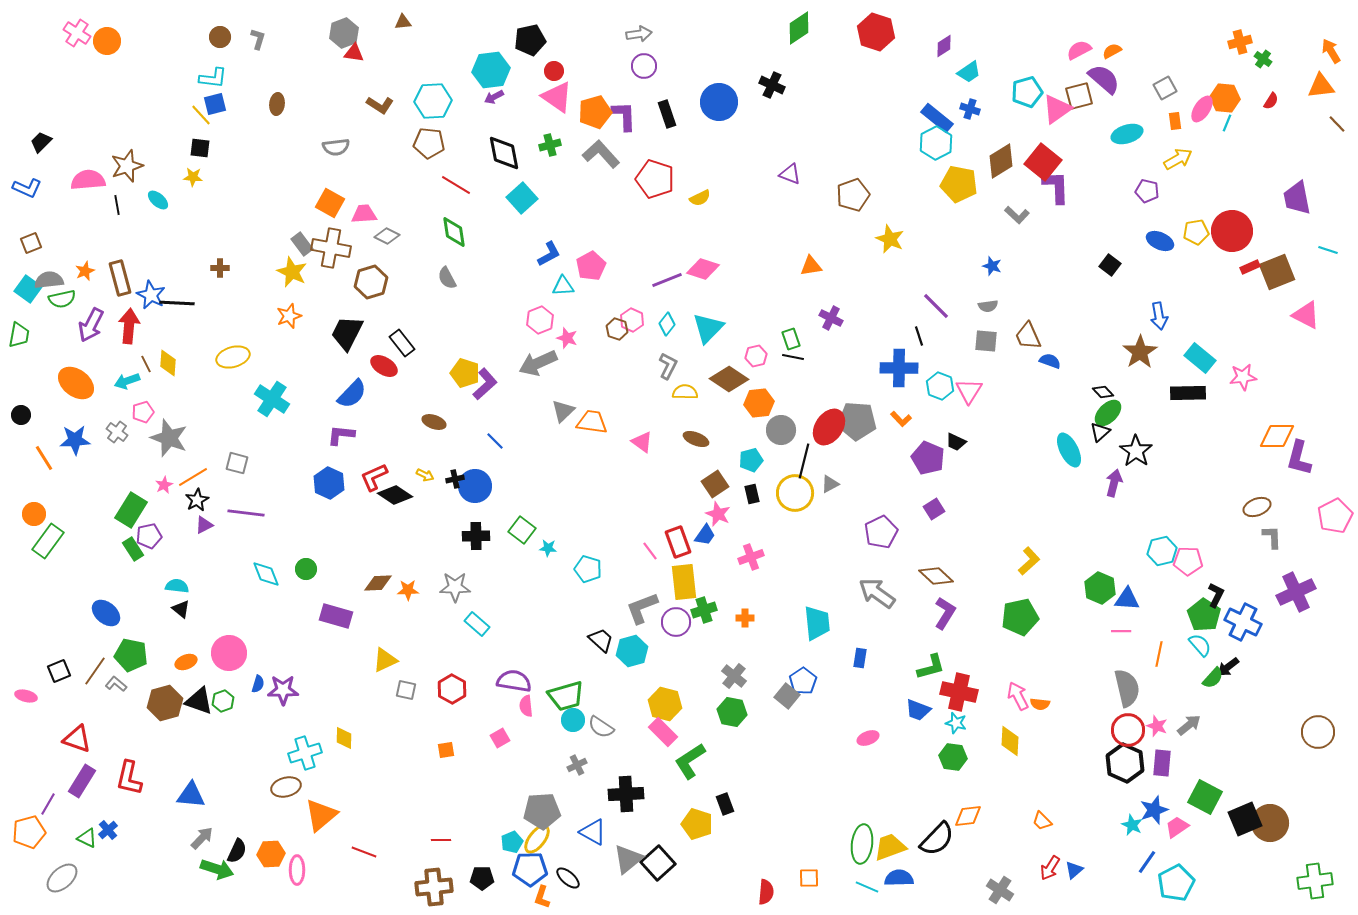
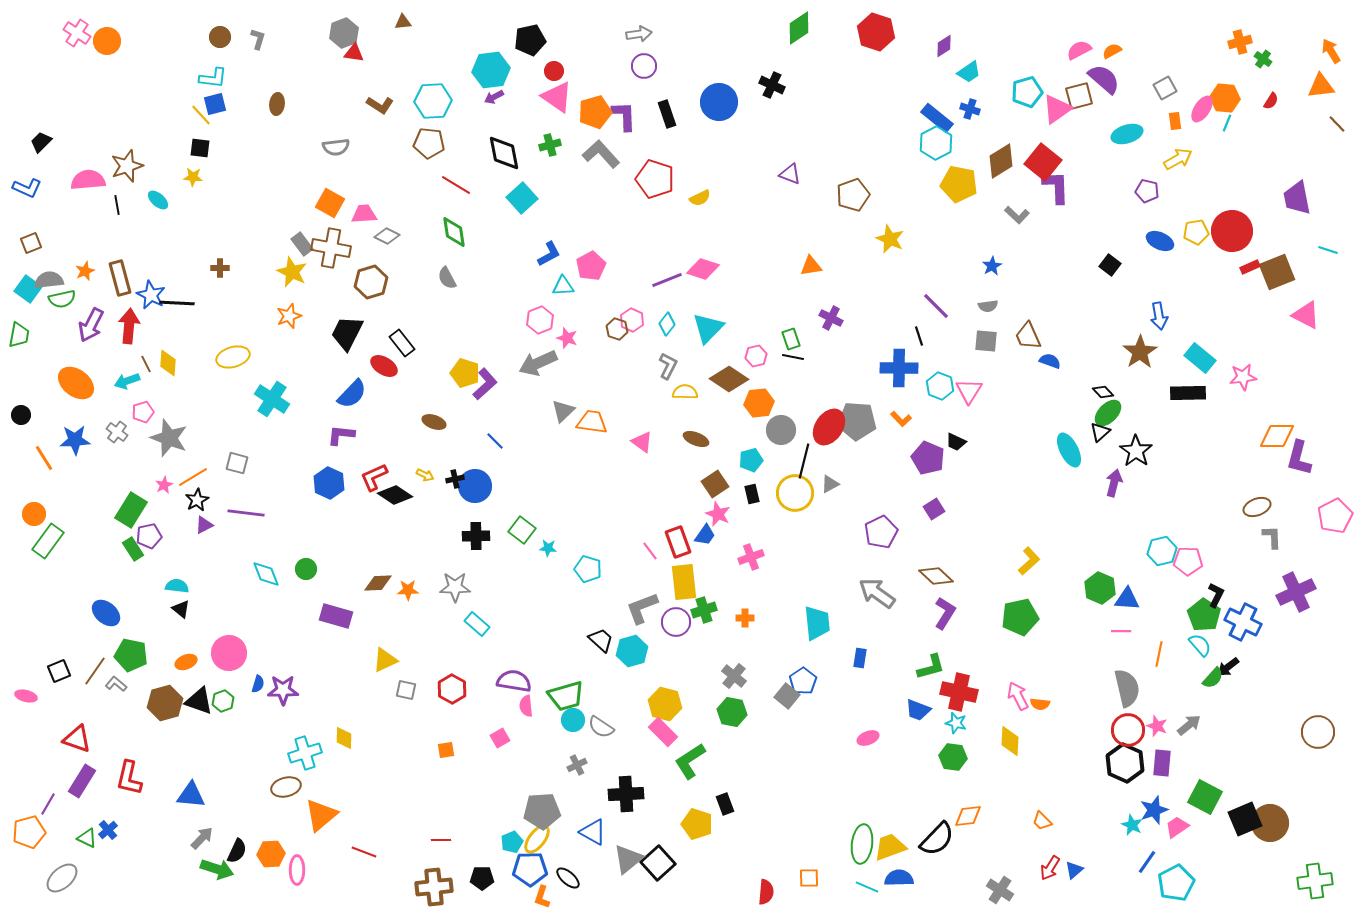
blue star at (992, 266): rotated 24 degrees clockwise
